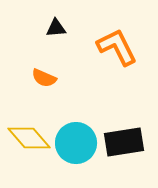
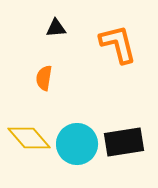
orange L-shape: moved 1 px right, 3 px up; rotated 12 degrees clockwise
orange semicircle: rotated 75 degrees clockwise
cyan circle: moved 1 px right, 1 px down
